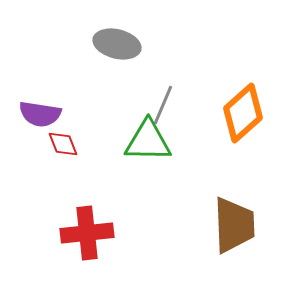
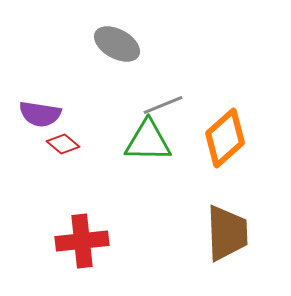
gray ellipse: rotated 15 degrees clockwise
gray line: rotated 45 degrees clockwise
orange diamond: moved 18 px left, 25 px down
red diamond: rotated 28 degrees counterclockwise
brown trapezoid: moved 7 px left, 8 px down
red cross: moved 5 px left, 8 px down
